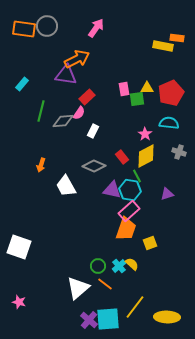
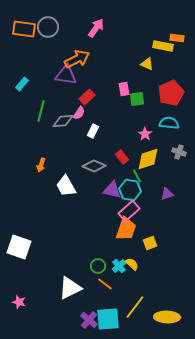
gray circle at (47, 26): moved 1 px right, 1 px down
yellow triangle at (147, 88): moved 24 px up; rotated 24 degrees clockwise
yellow diamond at (146, 156): moved 2 px right, 3 px down; rotated 10 degrees clockwise
white triangle at (78, 288): moved 8 px left; rotated 15 degrees clockwise
